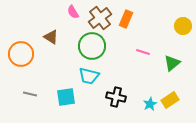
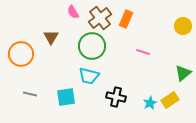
brown triangle: rotated 28 degrees clockwise
green triangle: moved 11 px right, 10 px down
cyan star: moved 1 px up
